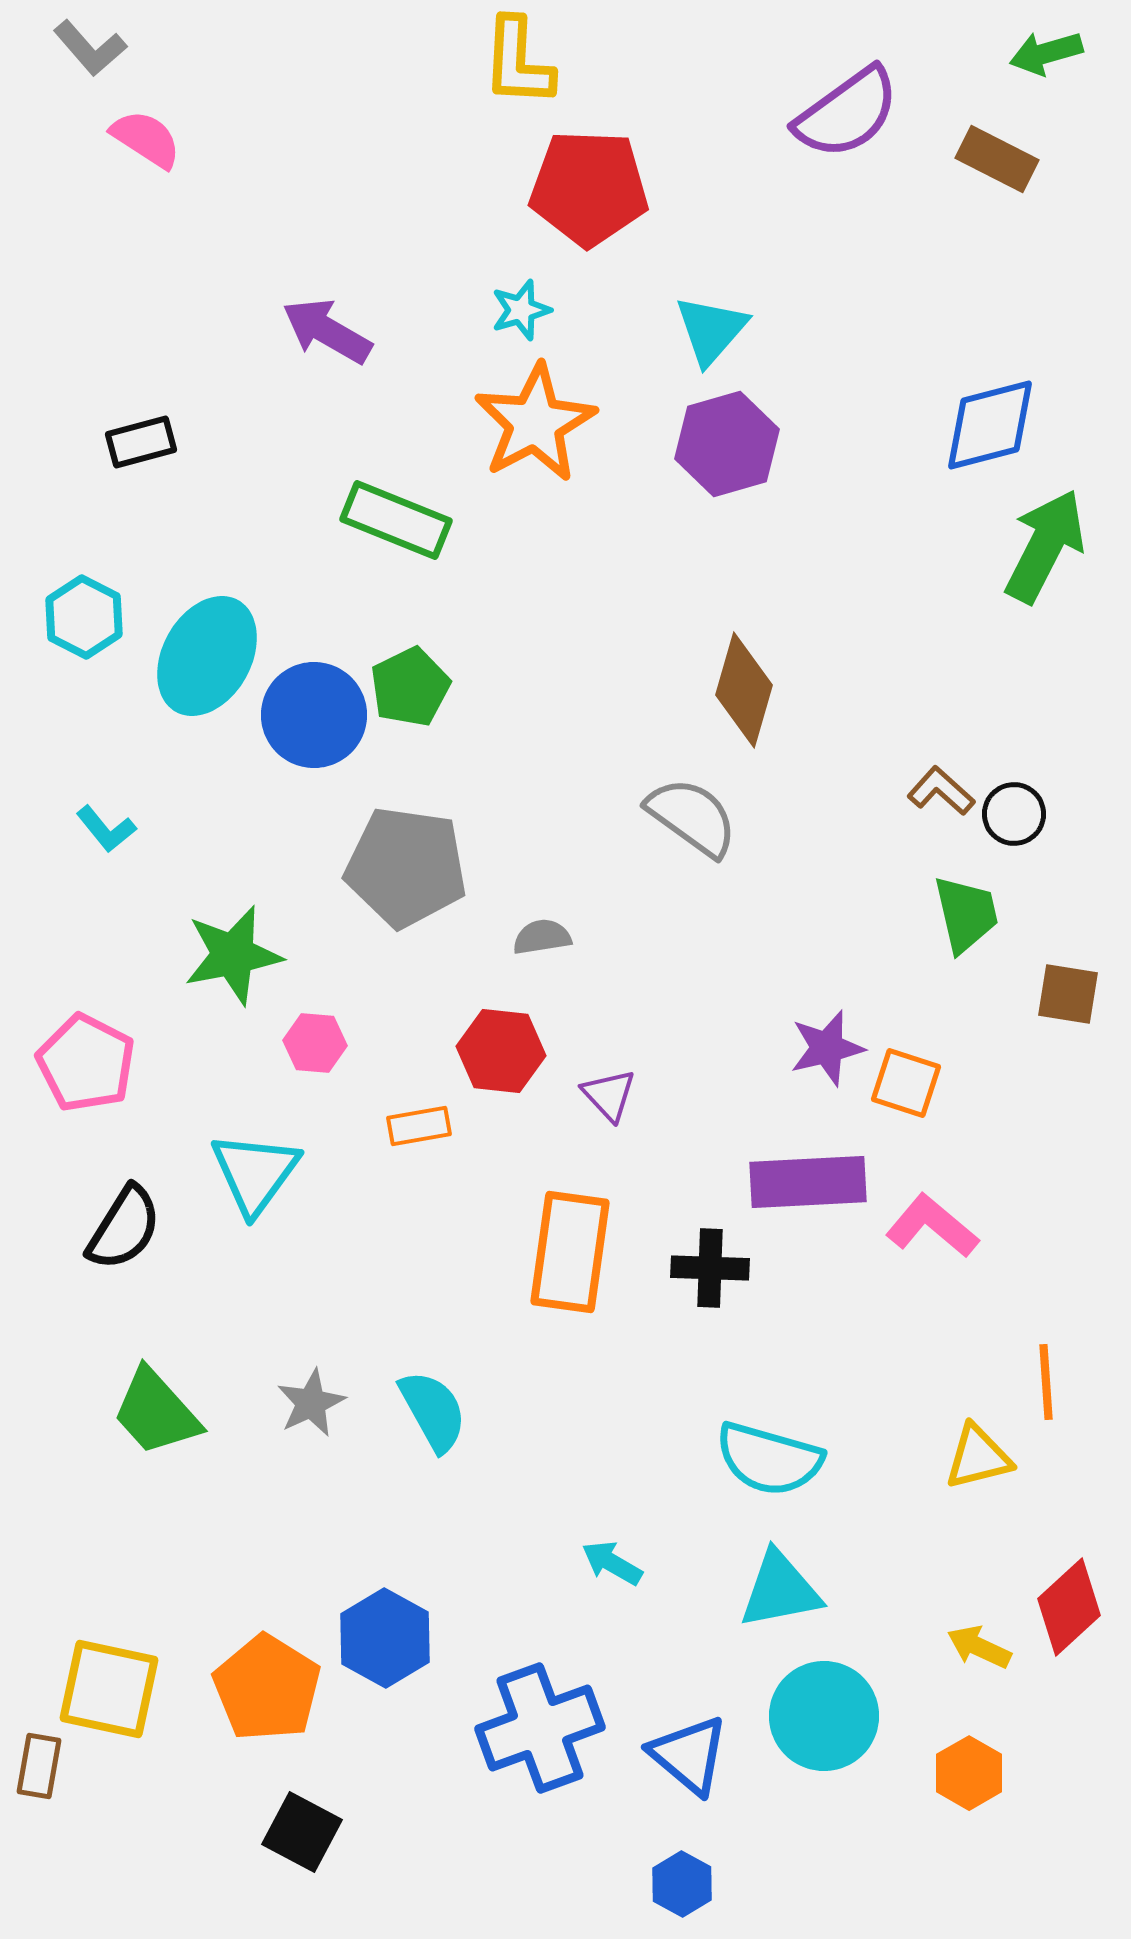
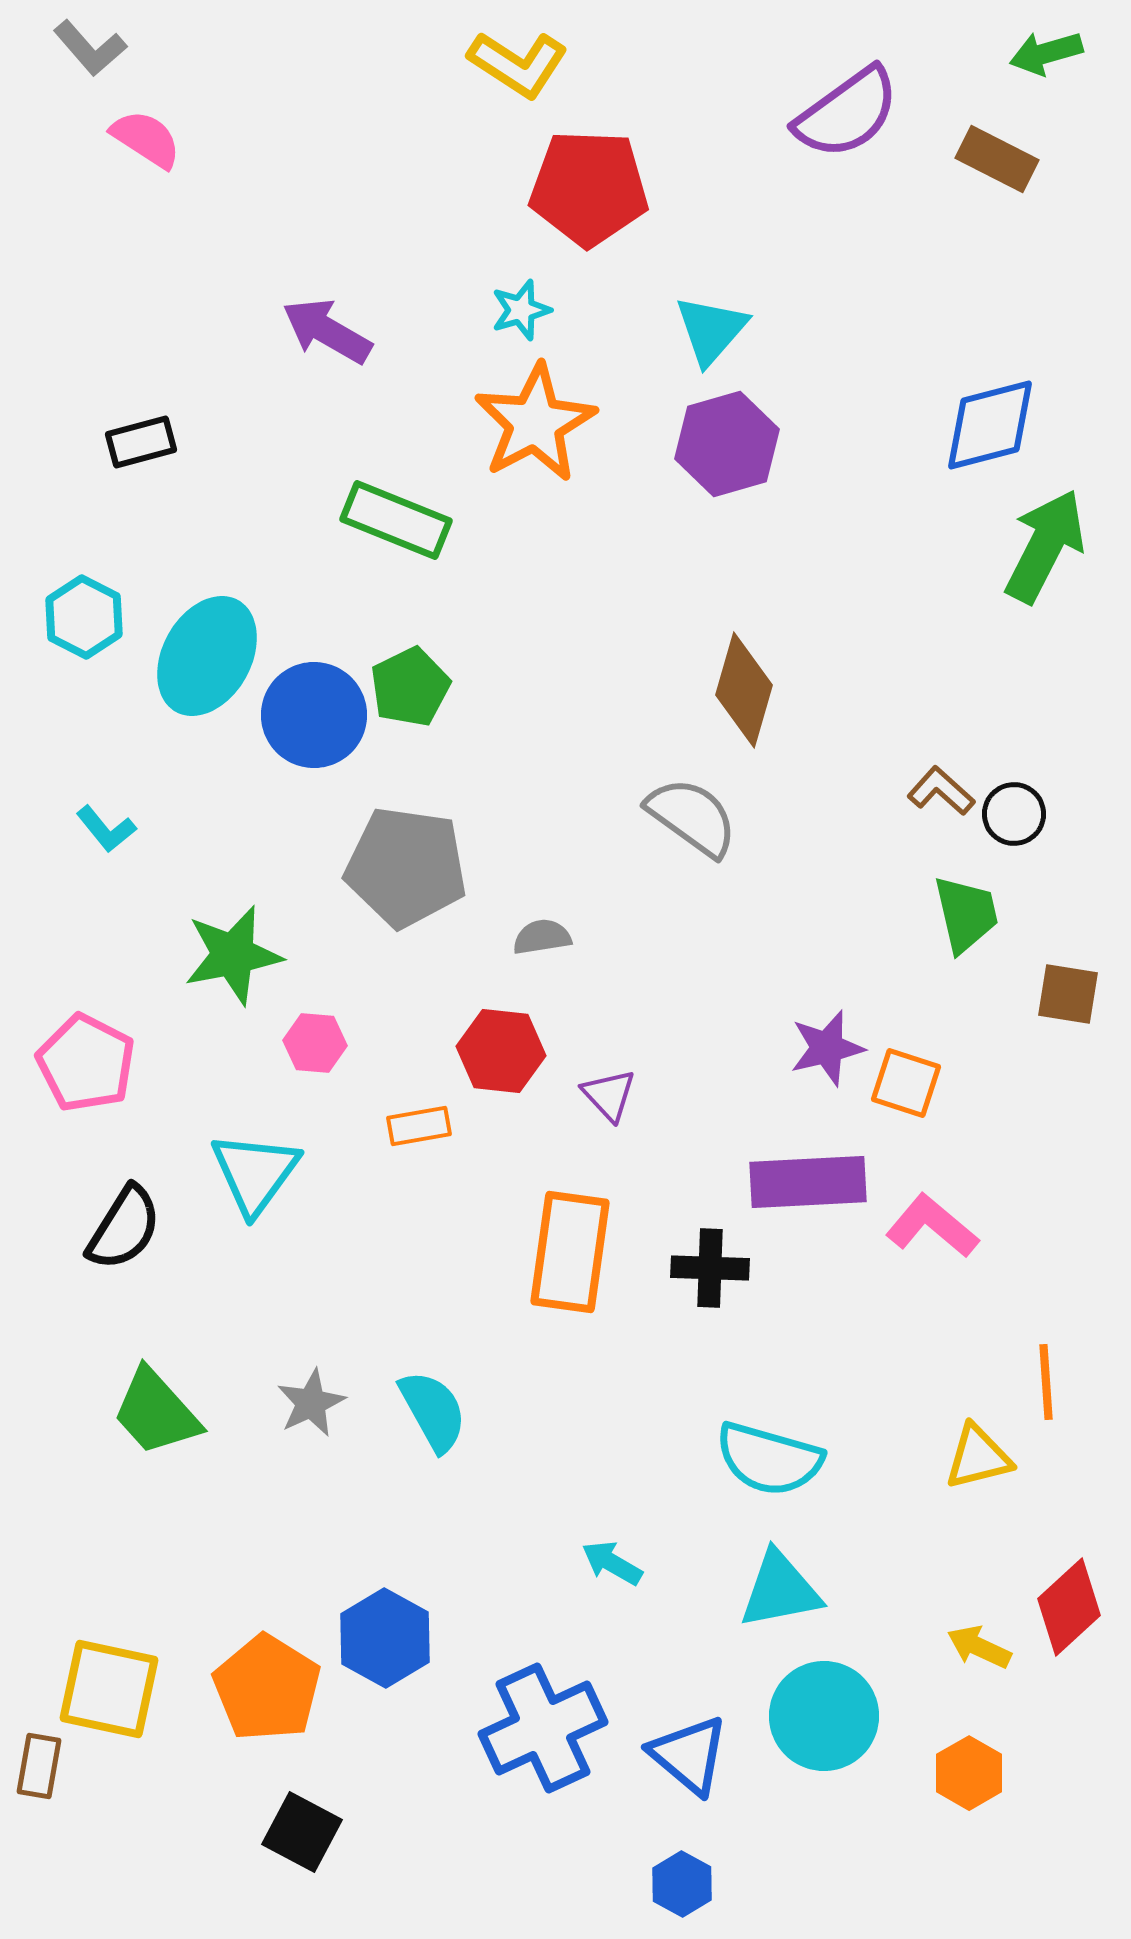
yellow L-shape at (518, 62): moved 2 px down; rotated 60 degrees counterclockwise
blue cross at (540, 1728): moved 3 px right; rotated 5 degrees counterclockwise
